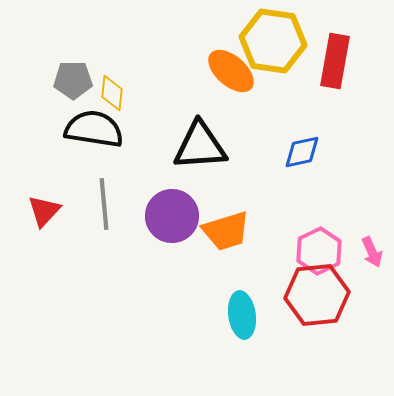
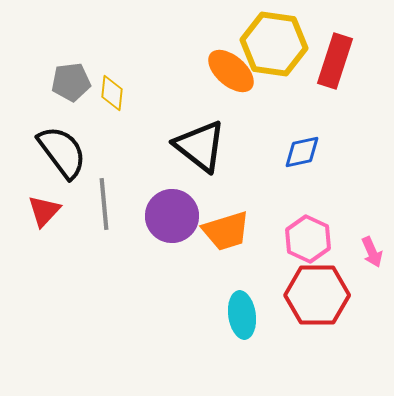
yellow hexagon: moved 1 px right, 3 px down
red rectangle: rotated 8 degrees clockwise
gray pentagon: moved 2 px left, 2 px down; rotated 6 degrees counterclockwise
black semicircle: moved 32 px left, 23 px down; rotated 44 degrees clockwise
black triangle: rotated 42 degrees clockwise
pink hexagon: moved 11 px left, 12 px up; rotated 9 degrees counterclockwise
red hexagon: rotated 6 degrees clockwise
